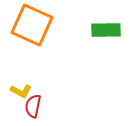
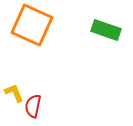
green rectangle: rotated 20 degrees clockwise
yellow L-shape: moved 7 px left, 2 px down; rotated 140 degrees counterclockwise
